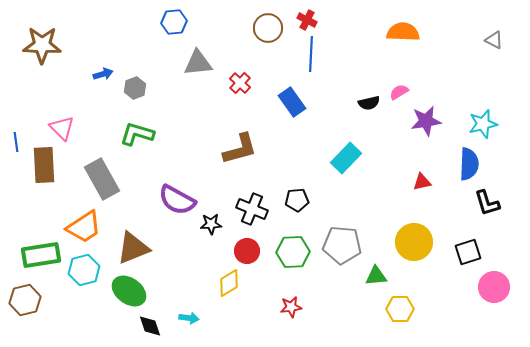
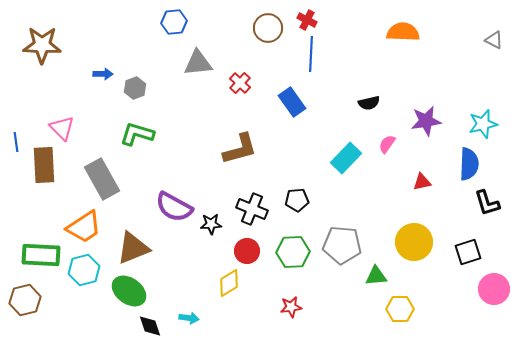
blue arrow at (103, 74): rotated 18 degrees clockwise
pink semicircle at (399, 92): moved 12 px left, 52 px down; rotated 24 degrees counterclockwise
purple semicircle at (177, 200): moved 3 px left, 7 px down
green rectangle at (41, 255): rotated 12 degrees clockwise
pink circle at (494, 287): moved 2 px down
